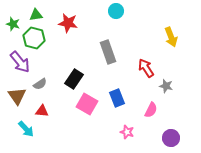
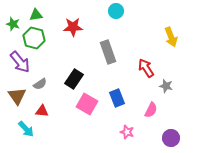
red star: moved 5 px right, 4 px down; rotated 12 degrees counterclockwise
